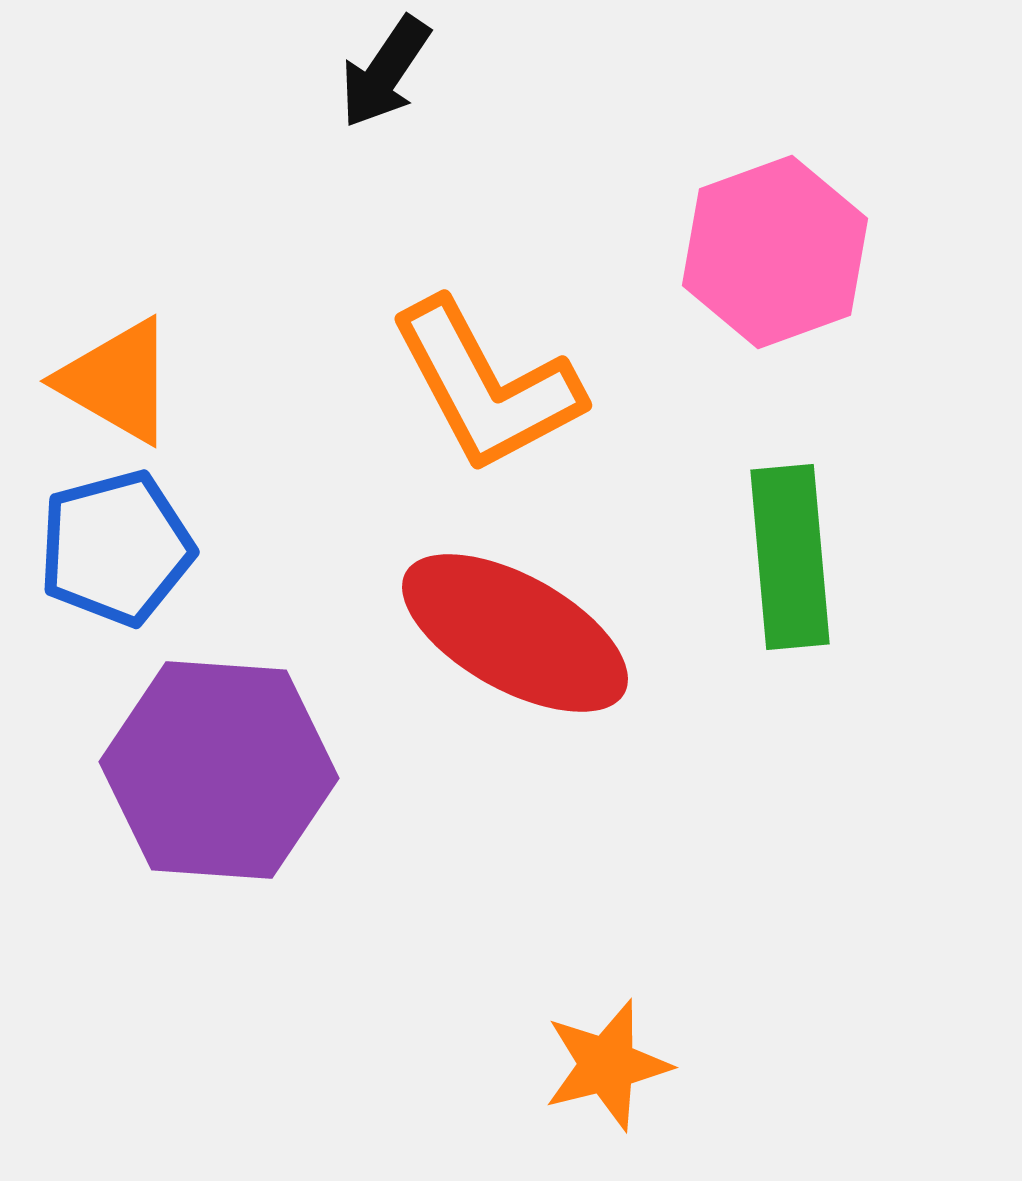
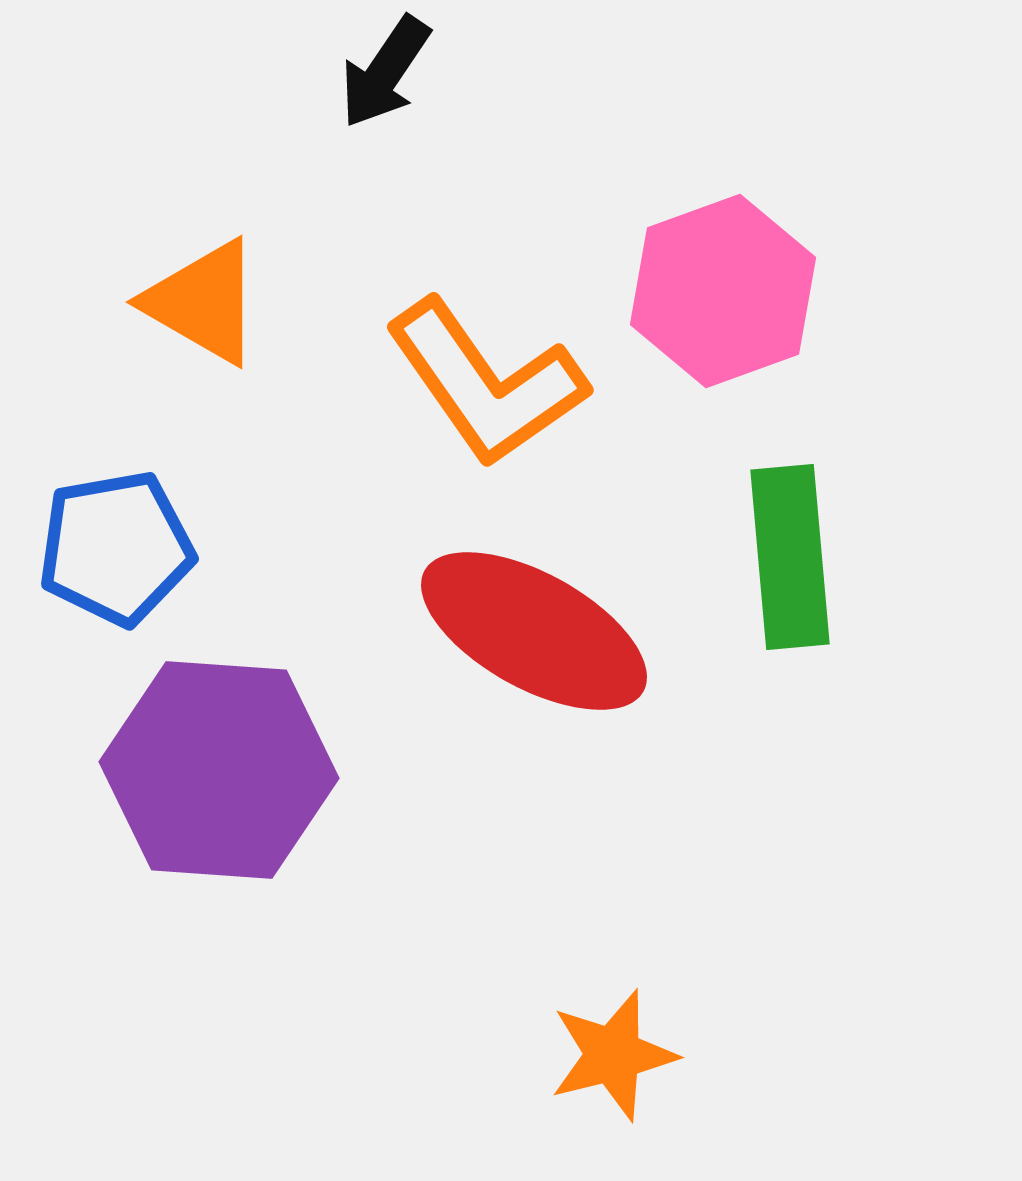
pink hexagon: moved 52 px left, 39 px down
orange triangle: moved 86 px right, 79 px up
orange L-shape: moved 3 px up; rotated 7 degrees counterclockwise
blue pentagon: rotated 5 degrees clockwise
red ellipse: moved 19 px right, 2 px up
orange star: moved 6 px right, 10 px up
